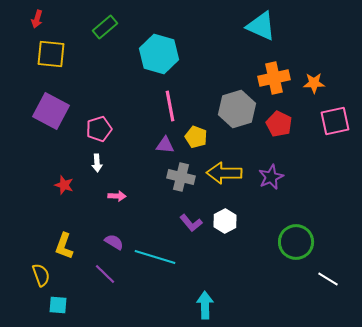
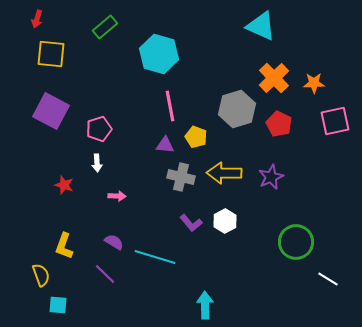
orange cross: rotated 32 degrees counterclockwise
